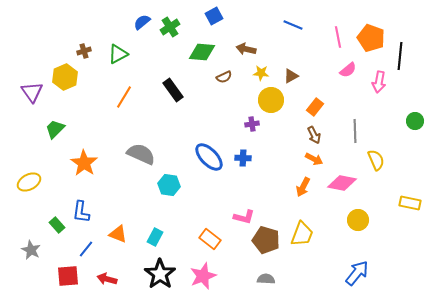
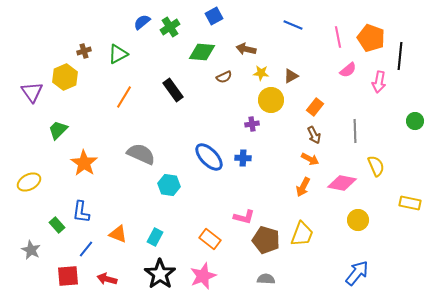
green trapezoid at (55, 129): moved 3 px right, 1 px down
orange arrow at (314, 159): moved 4 px left
yellow semicircle at (376, 160): moved 6 px down
